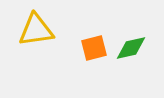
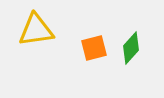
green diamond: rotated 36 degrees counterclockwise
